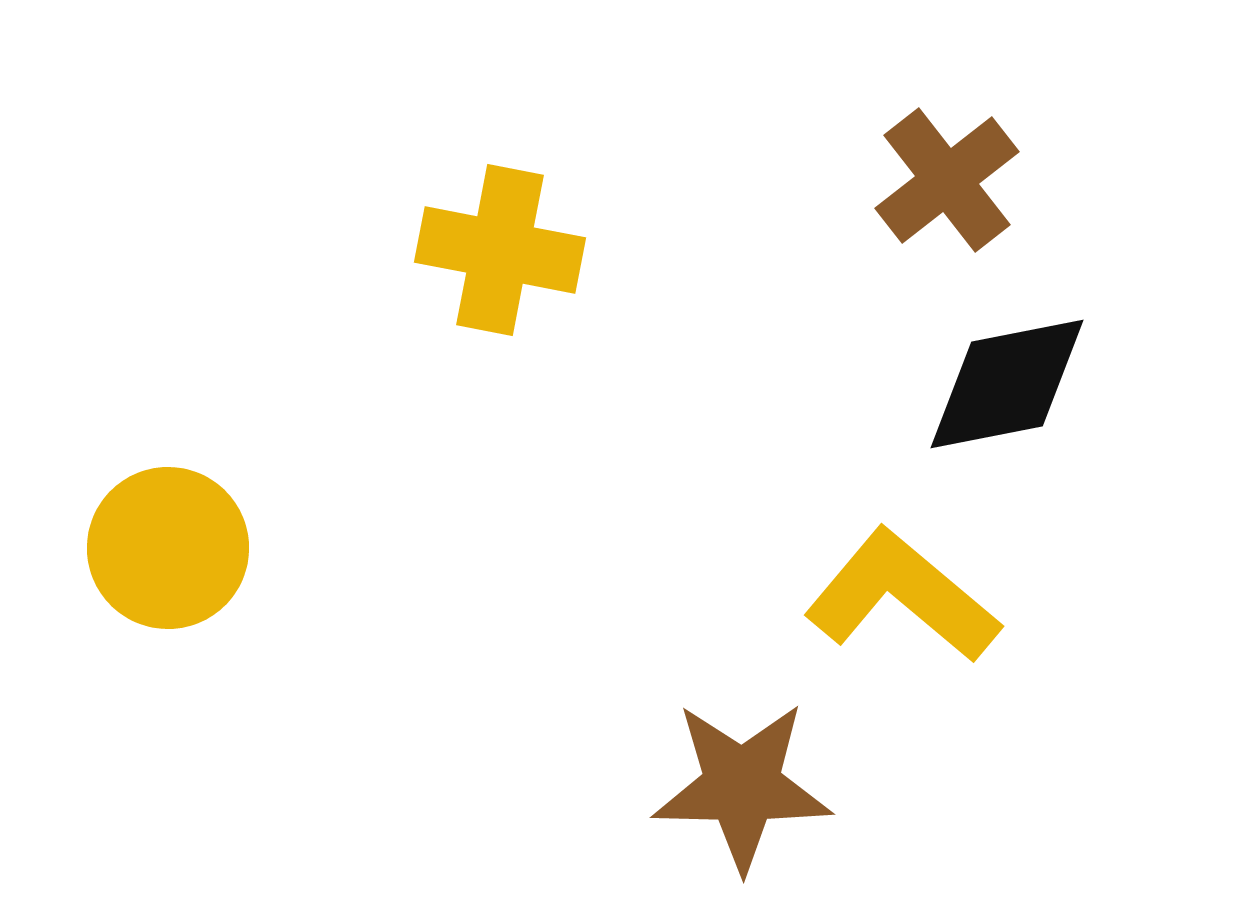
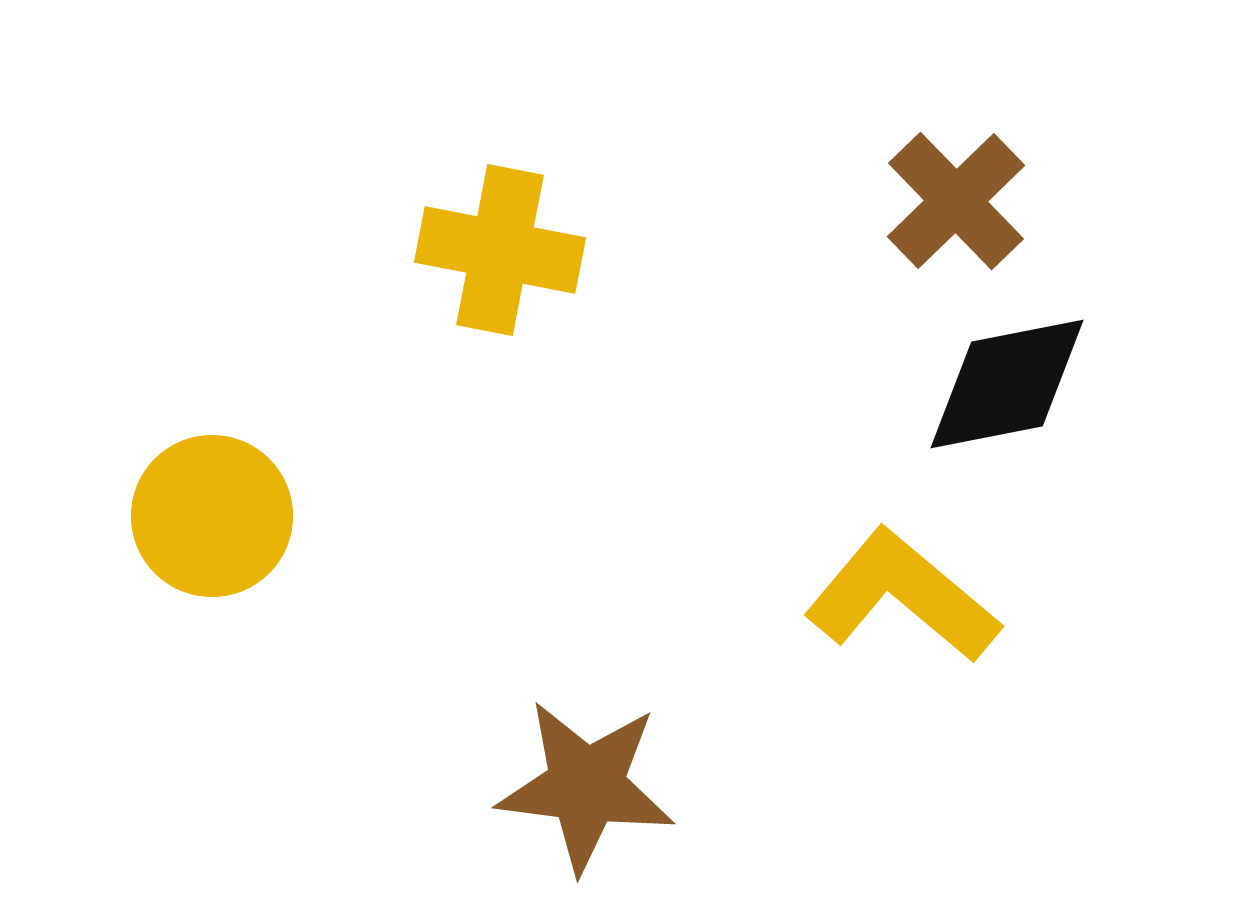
brown cross: moved 9 px right, 21 px down; rotated 6 degrees counterclockwise
yellow circle: moved 44 px right, 32 px up
brown star: moved 156 px left; rotated 6 degrees clockwise
